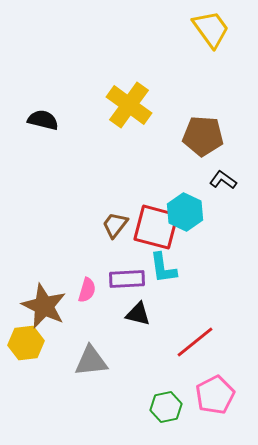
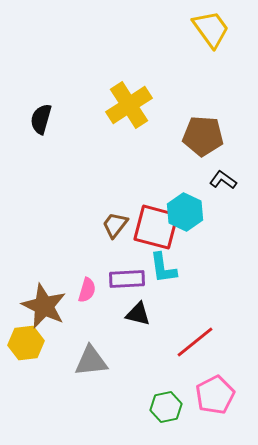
yellow cross: rotated 21 degrees clockwise
black semicircle: moved 2 px left, 1 px up; rotated 88 degrees counterclockwise
